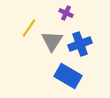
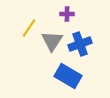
purple cross: moved 1 px right, 1 px down; rotated 24 degrees counterclockwise
